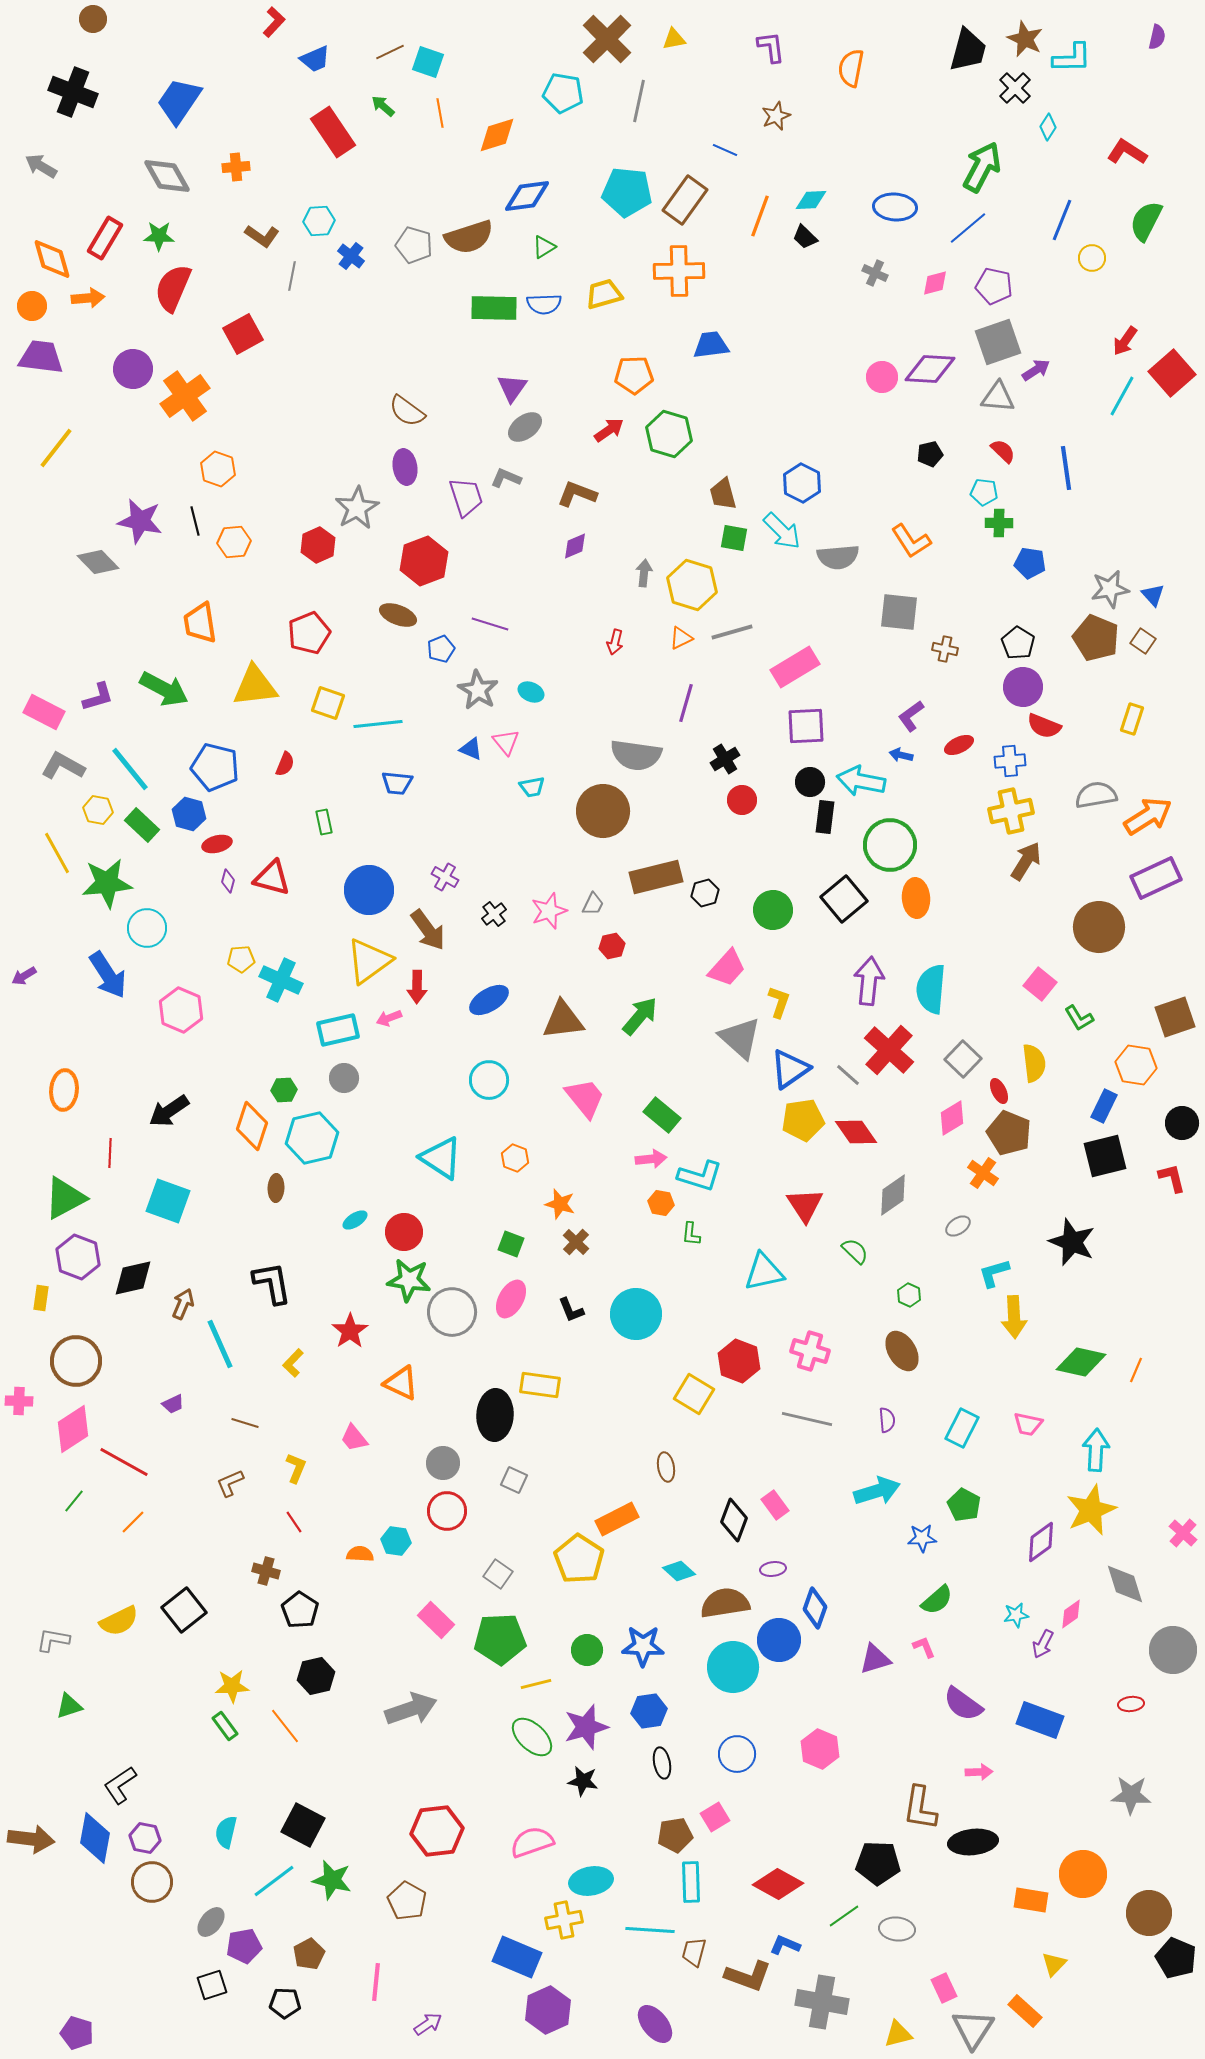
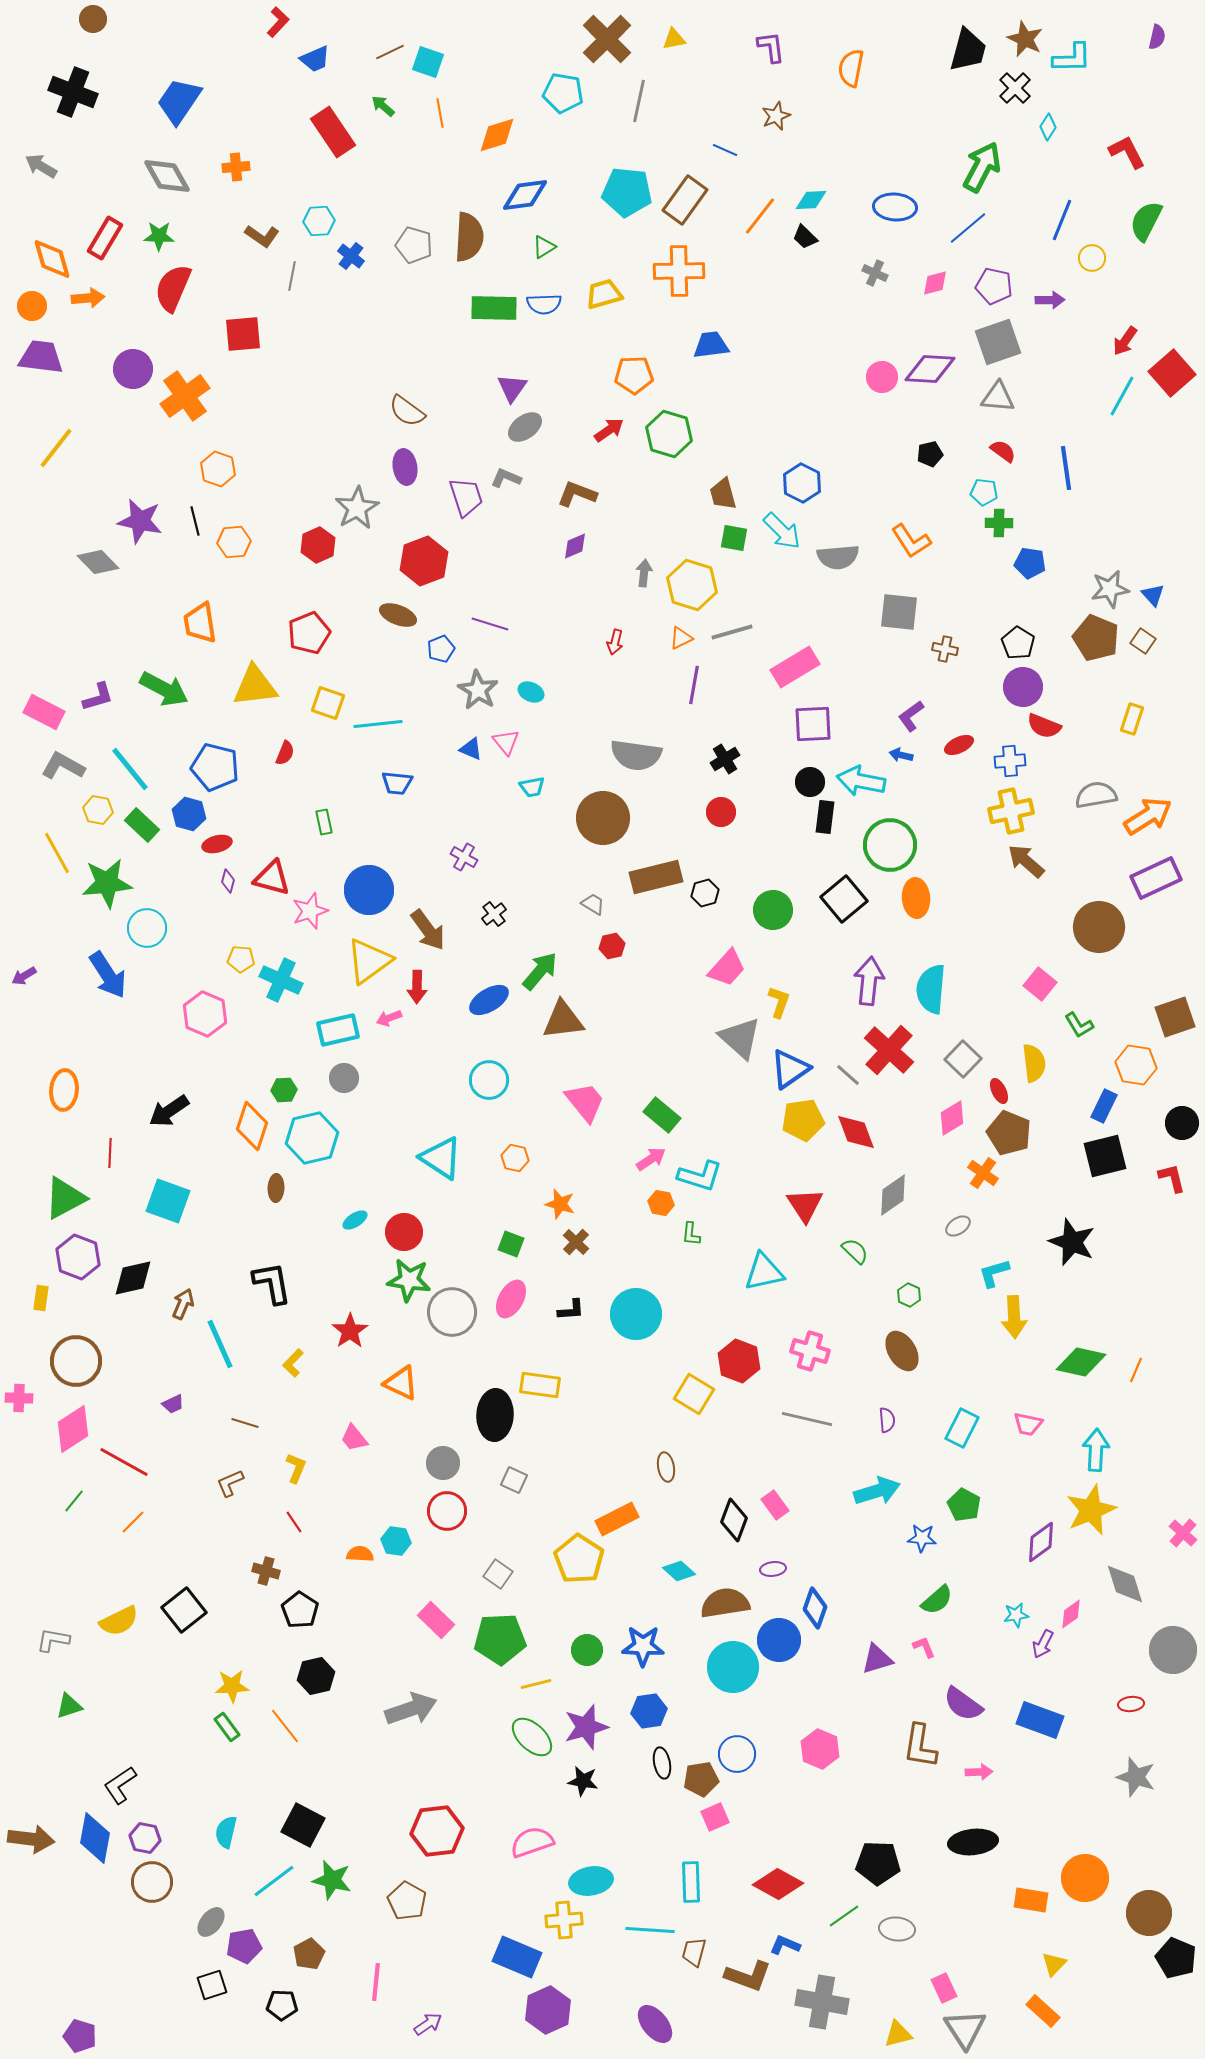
red L-shape at (274, 22): moved 4 px right
red L-shape at (1127, 152): rotated 30 degrees clockwise
blue diamond at (527, 196): moved 2 px left, 1 px up
orange line at (760, 216): rotated 18 degrees clockwise
brown semicircle at (469, 237): rotated 69 degrees counterclockwise
red square at (243, 334): rotated 24 degrees clockwise
purple arrow at (1036, 370): moved 14 px right, 70 px up; rotated 32 degrees clockwise
red semicircle at (1003, 451): rotated 8 degrees counterclockwise
purple line at (686, 703): moved 8 px right, 18 px up; rotated 6 degrees counterclockwise
purple square at (806, 726): moved 7 px right, 2 px up
red semicircle at (285, 764): moved 11 px up
red circle at (742, 800): moved 21 px left, 12 px down
brown circle at (603, 811): moved 7 px down
brown arrow at (1026, 861): rotated 81 degrees counterclockwise
purple cross at (445, 877): moved 19 px right, 20 px up
gray trapezoid at (593, 904): rotated 85 degrees counterclockwise
pink star at (549, 911): moved 239 px left
yellow pentagon at (241, 959): rotated 8 degrees clockwise
pink hexagon at (181, 1010): moved 24 px right, 4 px down
green arrow at (640, 1016): moved 100 px left, 45 px up
green L-shape at (1079, 1018): moved 7 px down
pink trapezoid at (585, 1098): moved 4 px down
red diamond at (856, 1132): rotated 15 degrees clockwise
orange hexagon at (515, 1158): rotated 8 degrees counterclockwise
pink arrow at (651, 1159): rotated 28 degrees counterclockwise
black L-shape at (571, 1310): rotated 72 degrees counterclockwise
pink cross at (19, 1401): moved 3 px up
blue star at (922, 1538): rotated 8 degrees clockwise
purple triangle at (875, 1659): moved 2 px right
green rectangle at (225, 1726): moved 2 px right, 1 px down
gray star at (1131, 1795): moved 5 px right, 18 px up; rotated 15 degrees clockwise
brown L-shape at (920, 1808): moved 62 px up
pink square at (715, 1817): rotated 8 degrees clockwise
brown pentagon at (675, 1835): moved 26 px right, 56 px up
orange circle at (1083, 1874): moved 2 px right, 4 px down
yellow cross at (564, 1920): rotated 6 degrees clockwise
black pentagon at (285, 2003): moved 3 px left, 2 px down
orange rectangle at (1025, 2011): moved 18 px right
gray triangle at (973, 2029): moved 8 px left; rotated 6 degrees counterclockwise
purple pentagon at (77, 2033): moved 3 px right, 3 px down
